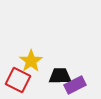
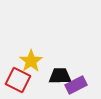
purple rectangle: moved 1 px right
